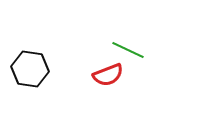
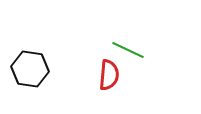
red semicircle: moved 1 px right; rotated 64 degrees counterclockwise
